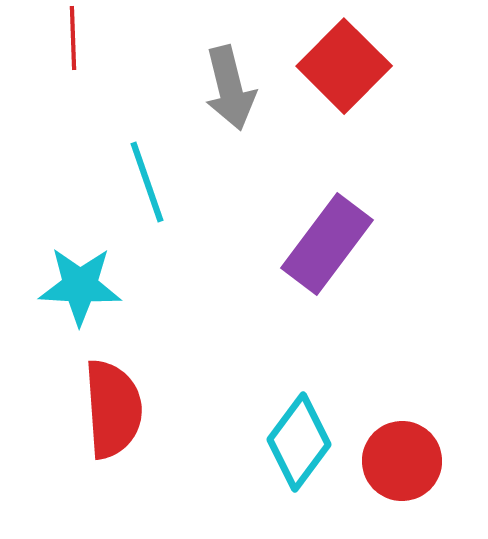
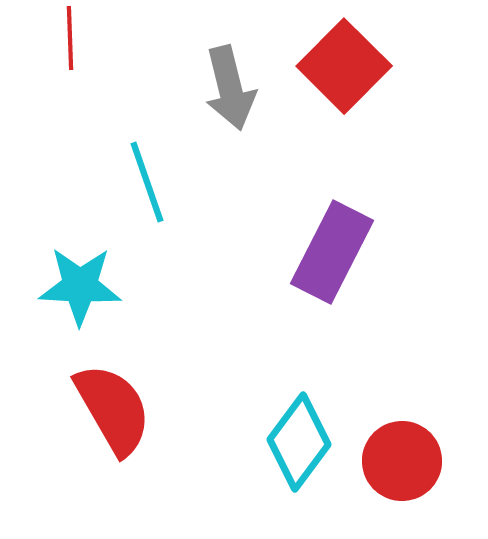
red line: moved 3 px left
purple rectangle: moved 5 px right, 8 px down; rotated 10 degrees counterclockwise
red semicircle: rotated 26 degrees counterclockwise
